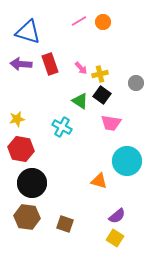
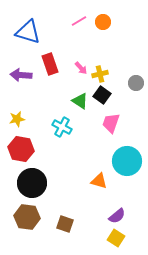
purple arrow: moved 11 px down
pink trapezoid: rotated 100 degrees clockwise
yellow square: moved 1 px right
